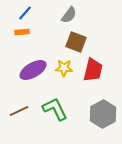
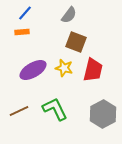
yellow star: rotated 12 degrees clockwise
